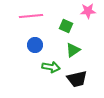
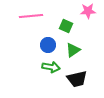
blue circle: moved 13 px right
